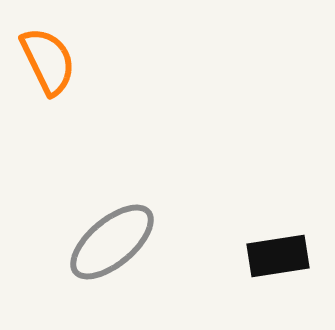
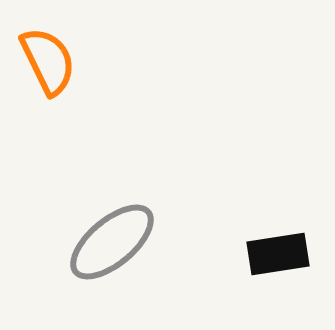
black rectangle: moved 2 px up
